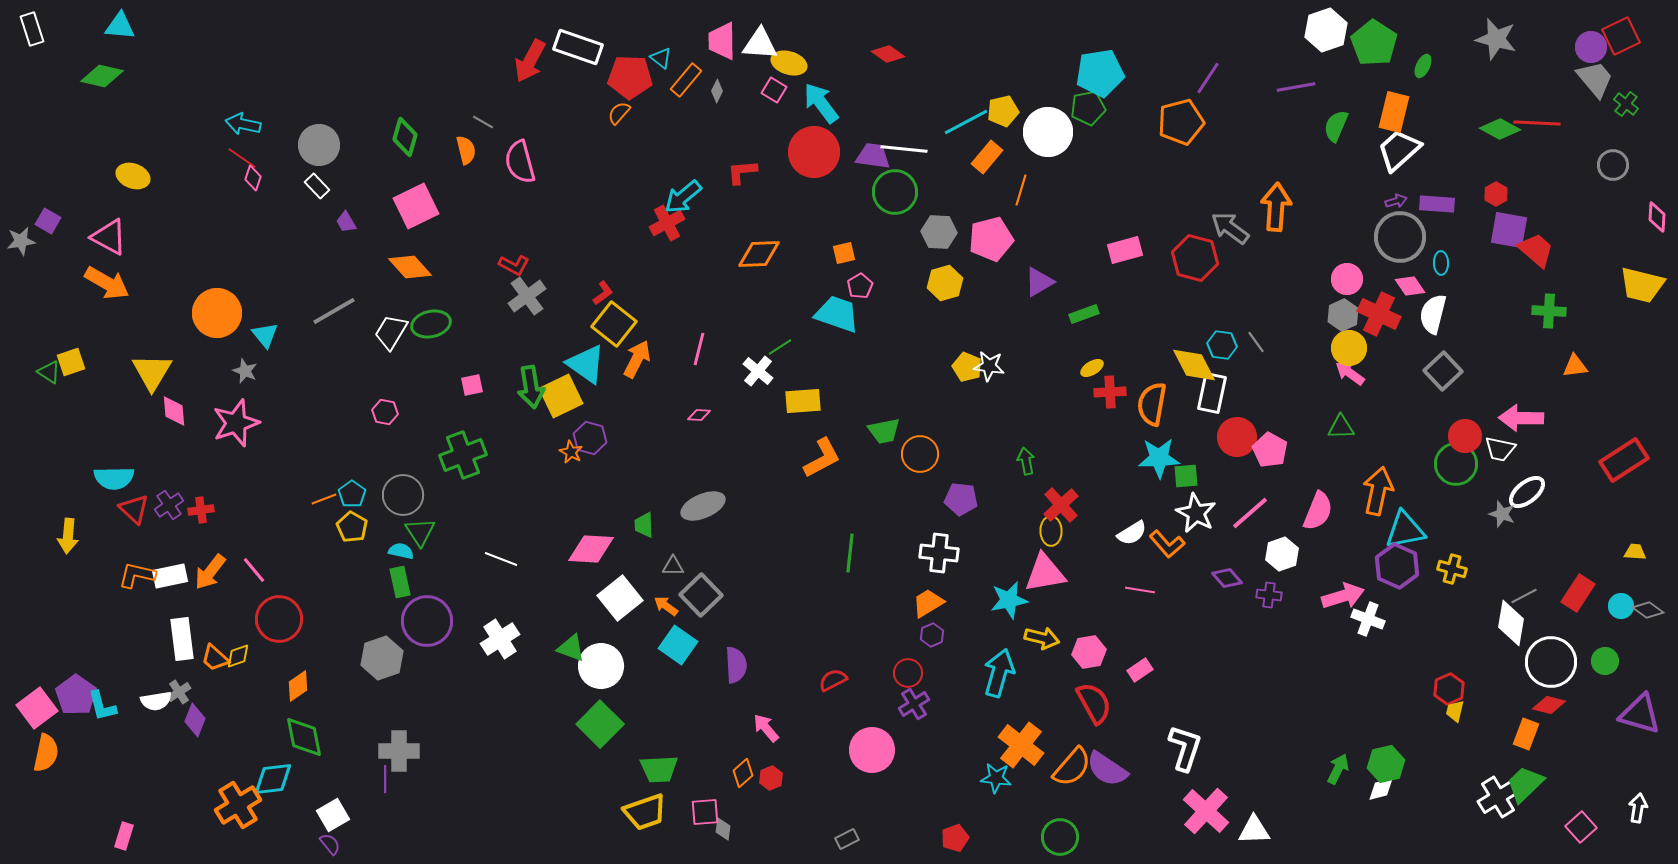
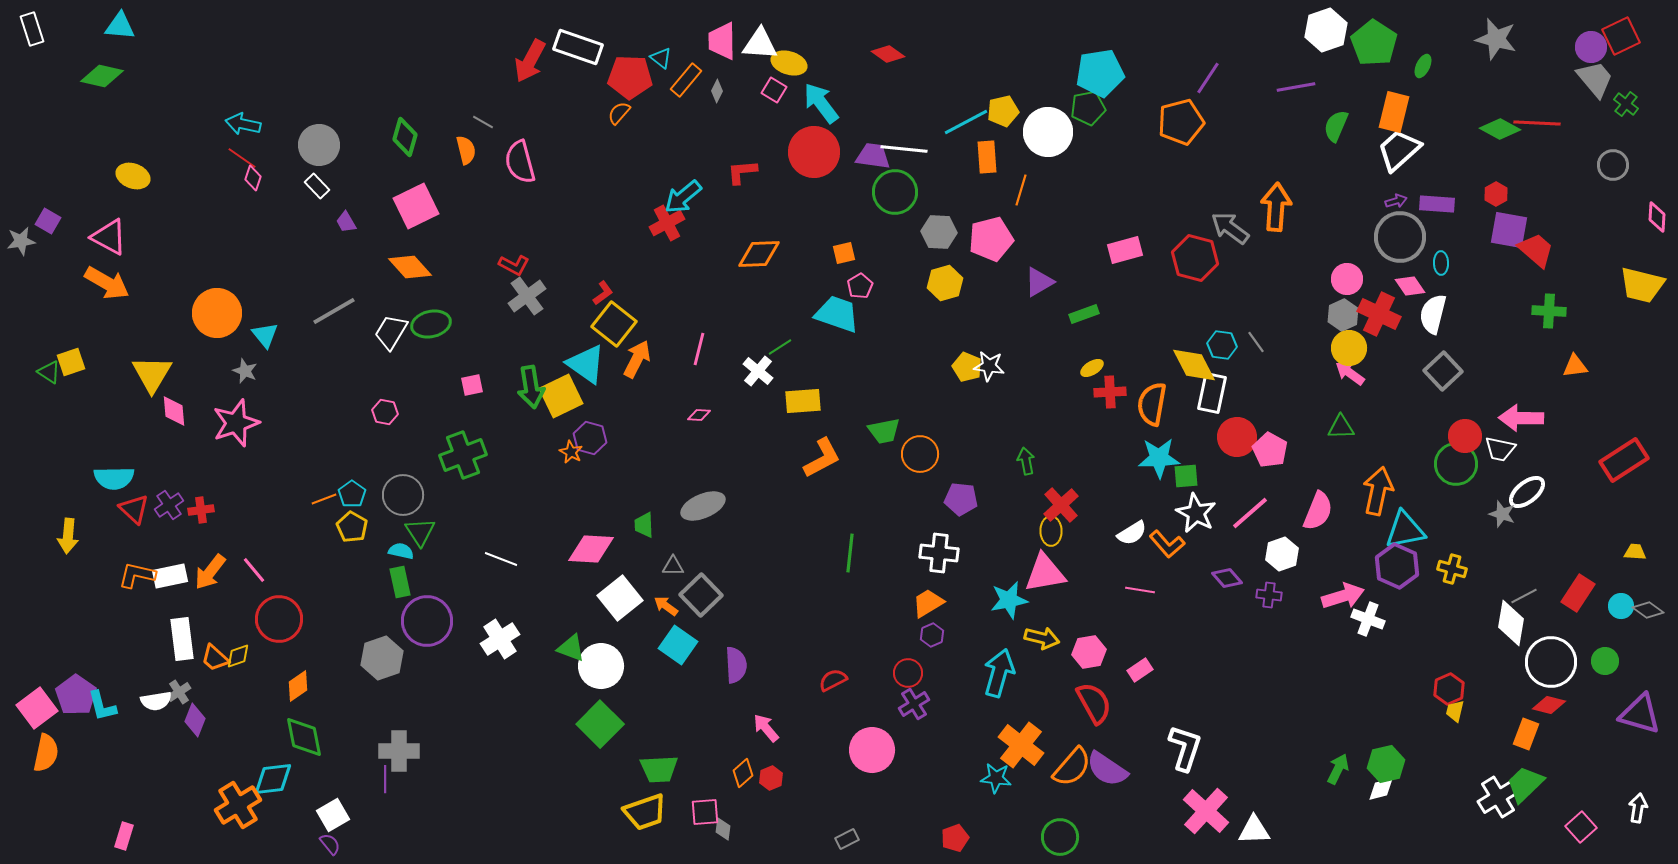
orange rectangle at (987, 157): rotated 44 degrees counterclockwise
yellow triangle at (152, 372): moved 2 px down
